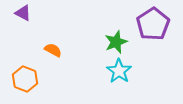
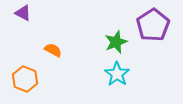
purple pentagon: moved 1 px down
cyan star: moved 2 px left, 3 px down
